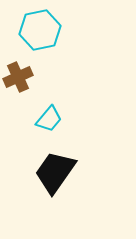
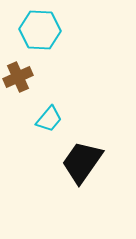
cyan hexagon: rotated 15 degrees clockwise
black trapezoid: moved 27 px right, 10 px up
